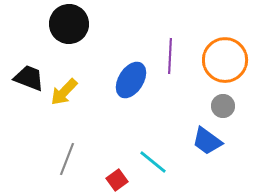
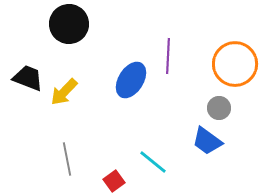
purple line: moved 2 px left
orange circle: moved 10 px right, 4 px down
black trapezoid: moved 1 px left
gray circle: moved 4 px left, 2 px down
gray line: rotated 32 degrees counterclockwise
red square: moved 3 px left, 1 px down
